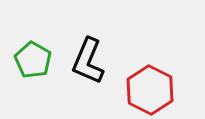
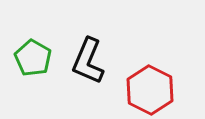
green pentagon: moved 2 px up
